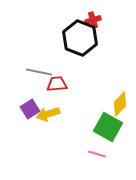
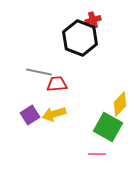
purple square: moved 6 px down
yellow arrow: moved 6 px right
pink line: rotated 18 degrees counterclockwise
